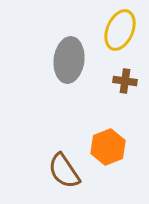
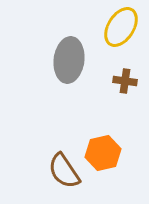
yellow ellipse: moved 1 px right, 3 px up; rotated 9 degrees clockwise
orange hexagon: moved 5 px left, 6 px down; rotated 8 degrees clockwise
